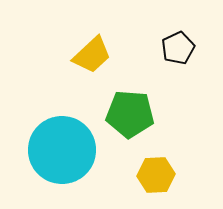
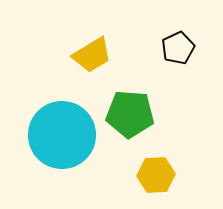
yellow trapezoid: rotated 12 degrees clockwise
cyan circle: moved 15 px up
